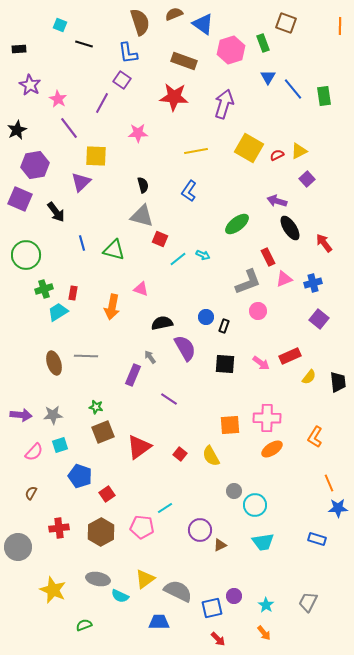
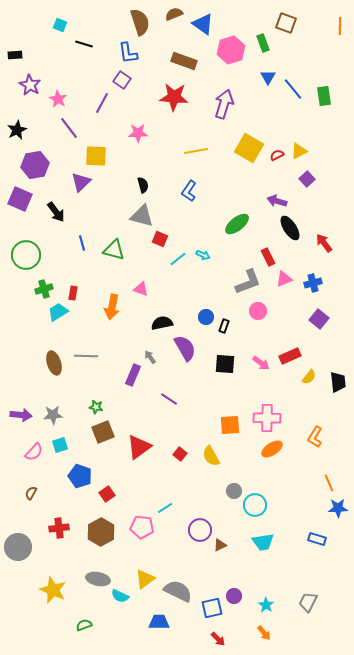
black rectangle at (19, 49): moved 4 px left, 6 px down
